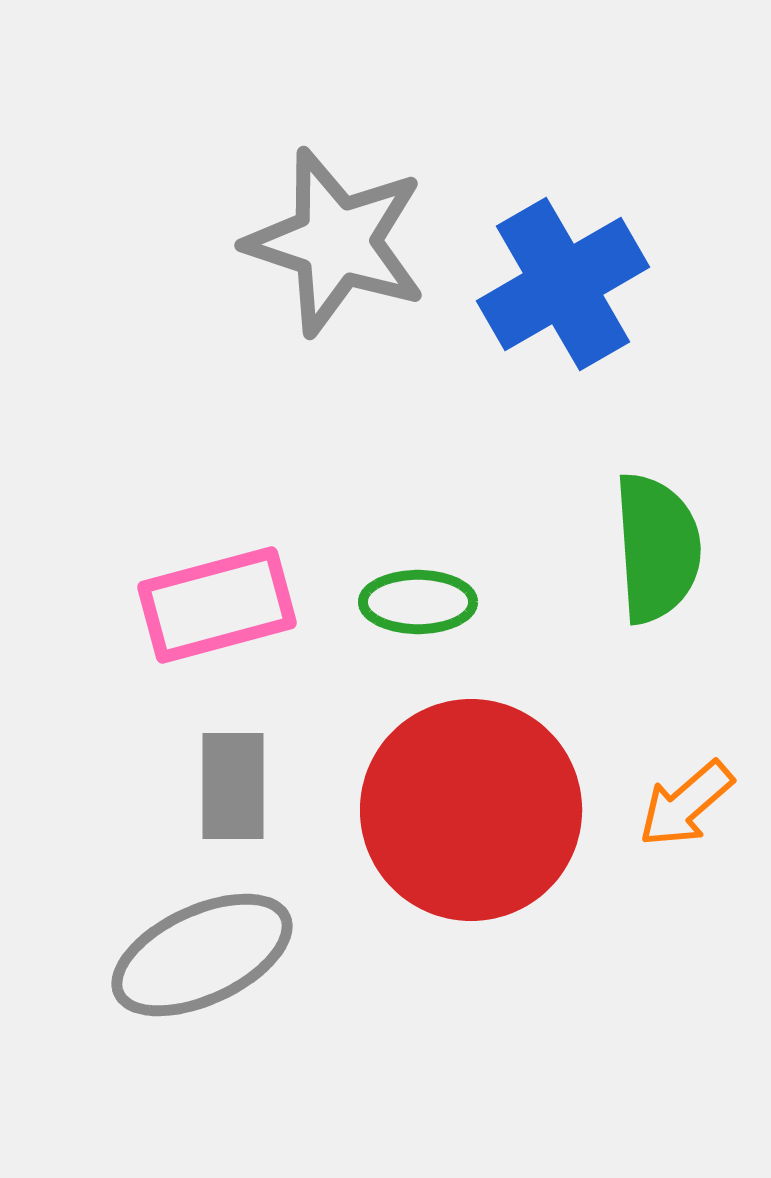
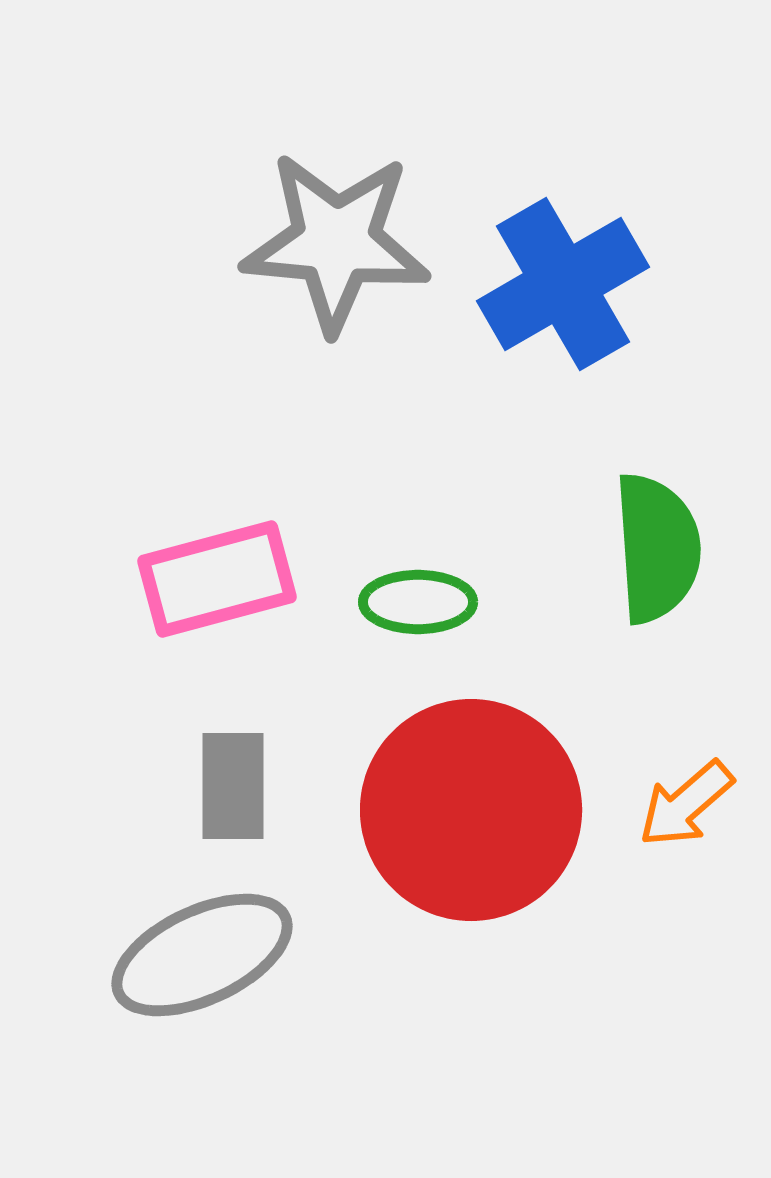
gray star: rotated 13 degrees counterclockwise
pink rectangle: moved 26 px up
